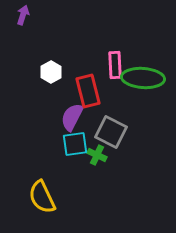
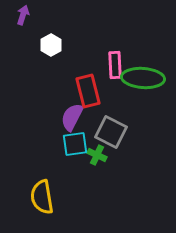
white hexagon: moved 27 px up
yellow semicircle: rotated 16 degrees clockwise
